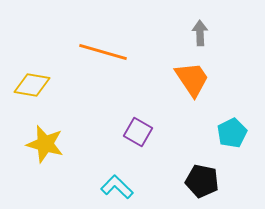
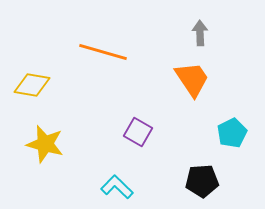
black pentagon: rotated 16 degrees counterclockwise
